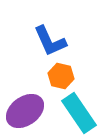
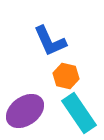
orange hexagon: moved 5 px right
